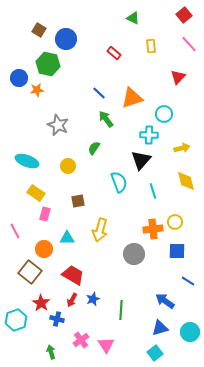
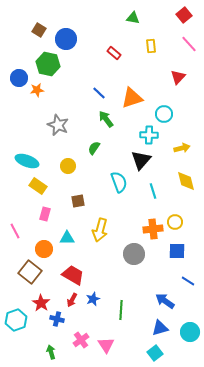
green triangle at (133, 18): rotated 16 degrees counterclockwise
yellow rectangle at (36, 193): moved 2 px right, 7 px up
